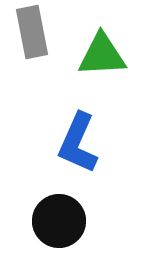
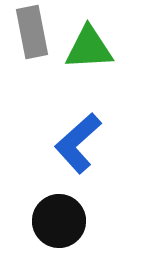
green triangle: moved 13 px left, 7 px up
blue L-shape: rotated 24 degrees clockwise
